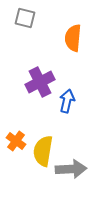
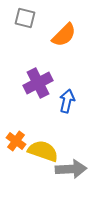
orange semicircle: moved 9 px left, 3 px up; rotated 140 degrees counterclockwise
purple cross: moved 2 px left, 1 px down
yellow semicircle: rotated 100 degrees clockwise
